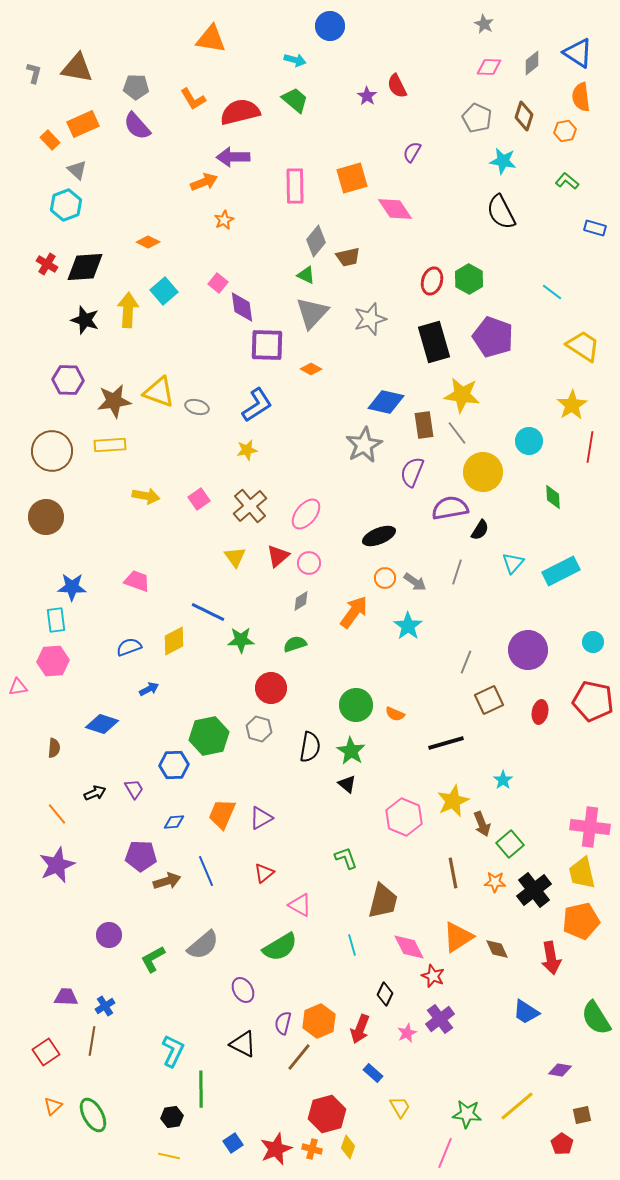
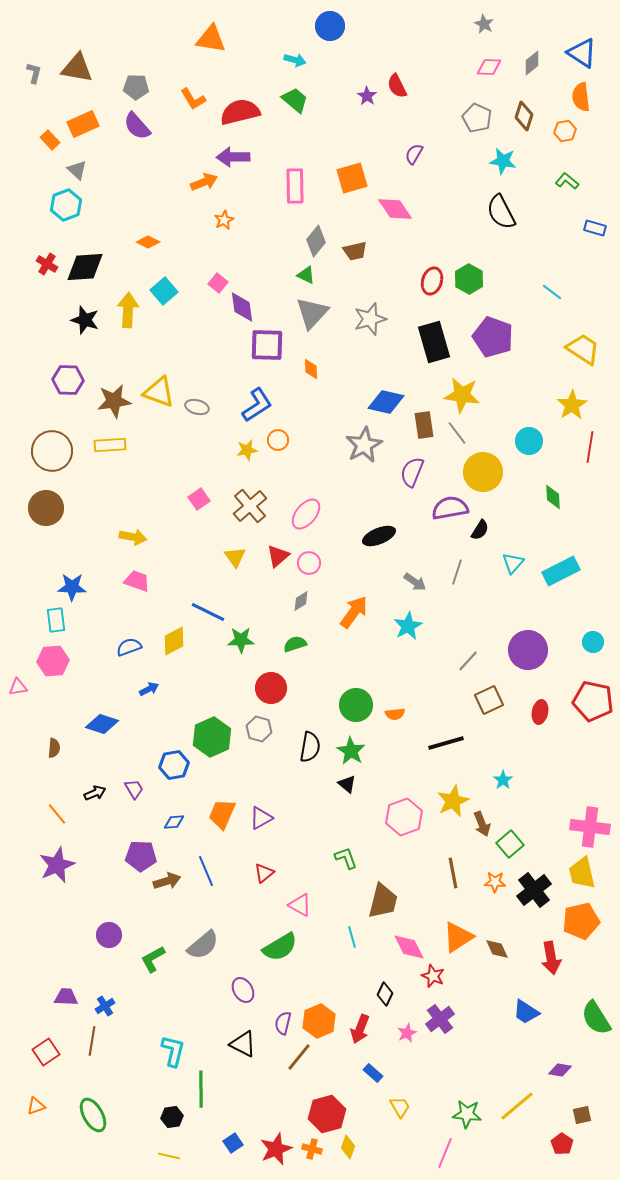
blue triangle at (578, 53): moved 4 px right
purple semicircle at (412, 152): moved 2 px right, 2 px down
brown trapezoid at (348, 257): moved 7 px right, 6 px up
yellow trapezoid at (583, 346): moved 3 px down
orange diamond at (311, 369): rotated 60 degrees clockwise
yellow arrow at (146, 496): moved 13 px left, 41 px down
brown circle at (46, 517): moved 9 px up
orange circle at (385, 578): moved 107 px left, 138 px up
cyan star at (408, 626): rotated 8 degrees clockwise
gray line at (466, 662): moved 2 px right, 1 px up; rotated 20 degrees clockwise
orange semicircle at (395, 714): rotated 30 degrees counterclockwise
green hexagon at (209, 736): moved 3 px right, 1 px down; rotated 12 degrees counterclockwise
blue hexagon at (174, 765): rotated 8 degrees counterclockwise
pink hexagon at (404, 817): rotated 18 degrees clockwise
cyan line at (352, 945): moved 8 px up
cyan L-shape at (173, 1051): rotated 12 degrees counterclockwise
orange triangle at (53, 1106): moved 17 px left; rotated 24 degrees clockwise
